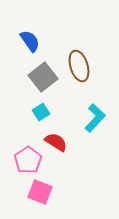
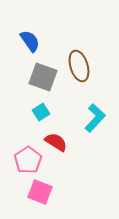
gray square: rotated 32 degrees counterclockwise
